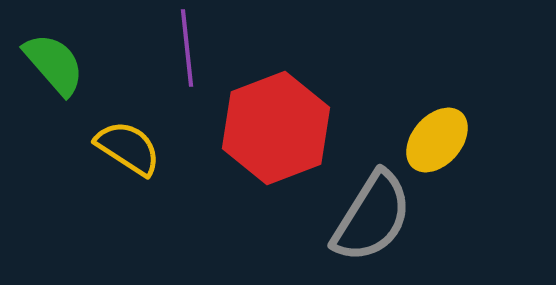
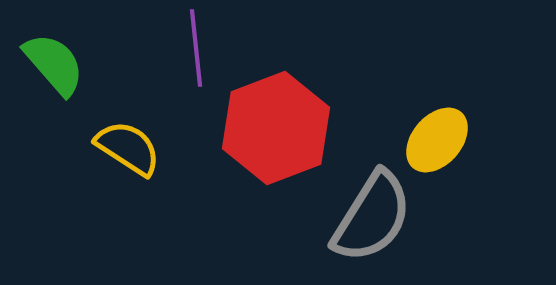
purple line: moved 9 px right
